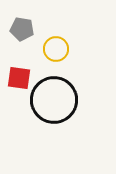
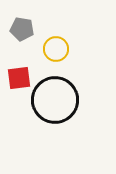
red square: rotated 15 degrees counterclockwise
black circle: moved 1 px right
